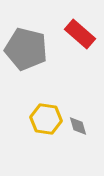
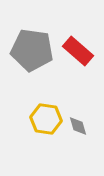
red rectangle: moved 2 px left, 17 px down
gray pentagon: moved 6 px right, 1 px down; rotated 6 degrees counterclockwise
